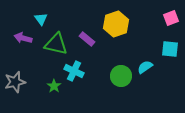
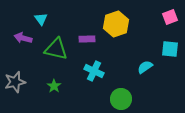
pink square: moved 1 px left, 1 px up
purple rectangle: rotated 42 degrees counterclockwise
green triangle: moved 5 px down
cyan cross: moved 20 px right
green circle: moved 23 px down
